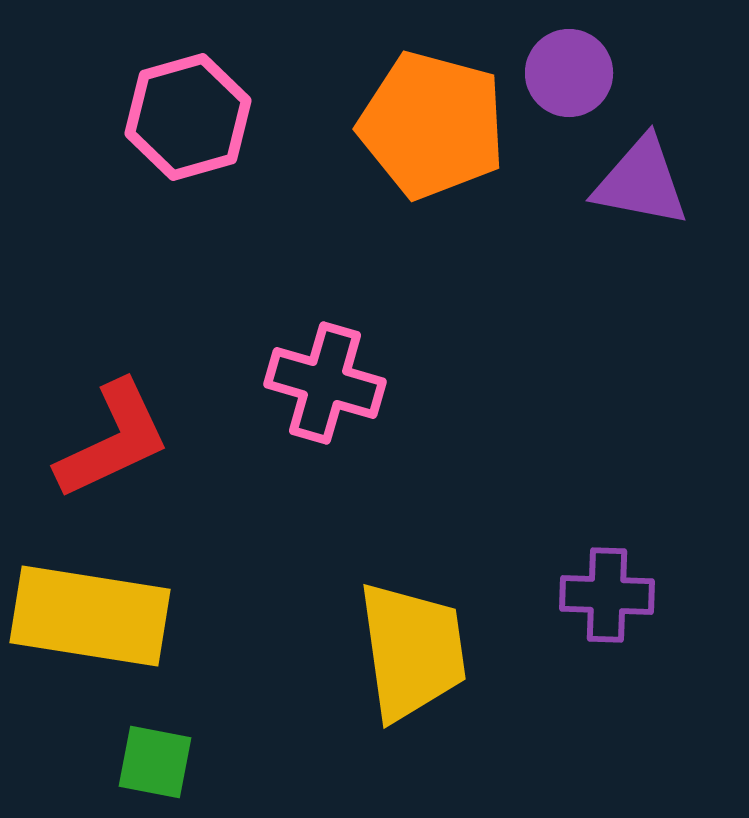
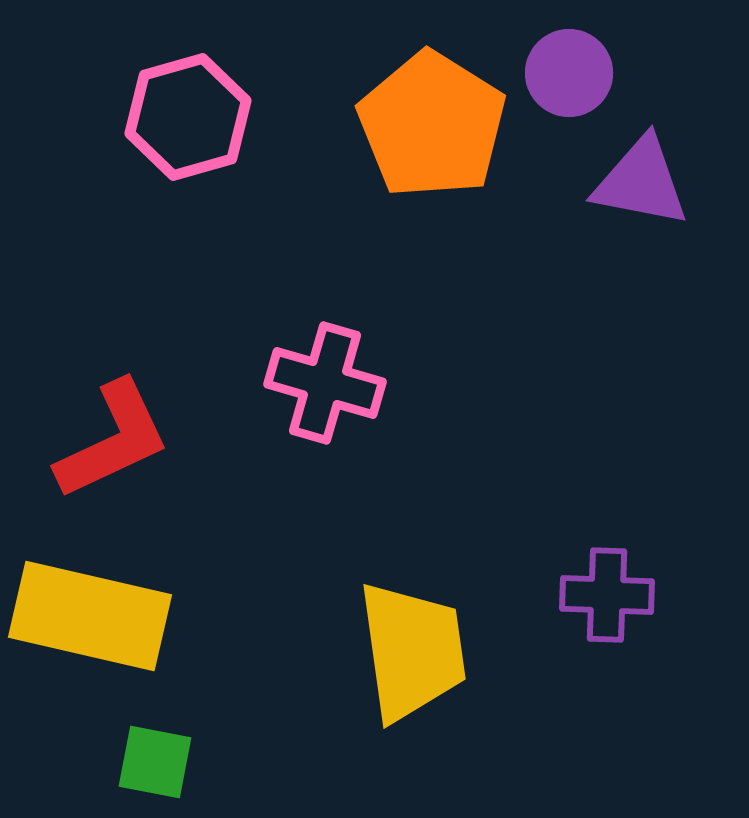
orange pentagon: rotated 17 degrees clockwise
yellow rectangle: rotated 4 degrees clockwise
